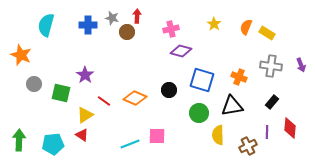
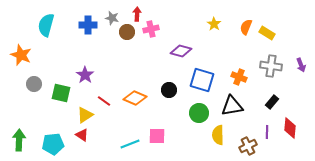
red arrow: moved 2 px up
pink cross: moved 20 px left
